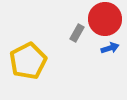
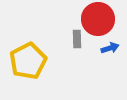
red circle: moved 7 px left
gray rectangle: moved 6 px down; rotated 30 degrees counterclockwise
